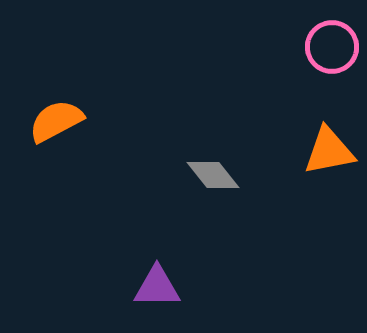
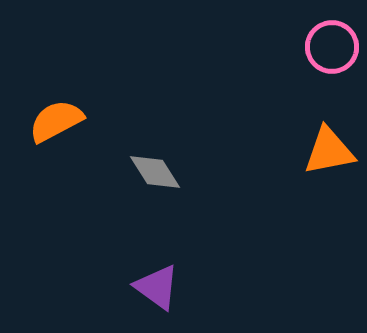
gray diamond: moved 58 px left, 3 px up; rotated 6 degrees clockwise
purple triangle: rotated 36 degrees clockwise
